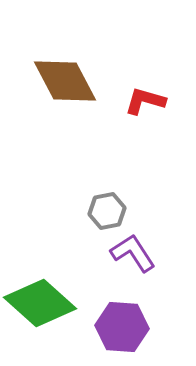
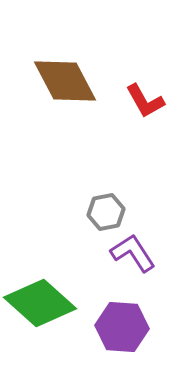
red L-shape: rotated 135 degrees counterclockwise
gray hexagon: moved 1 px left, 1 px down
